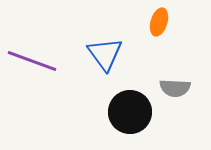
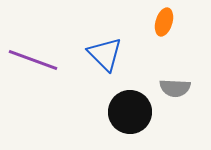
orange ellipse: moved 5 px right
blue triangle: rotated 9 degrees counterclockwise
purple line: moved 1 px right, 1 px up
